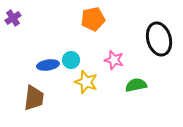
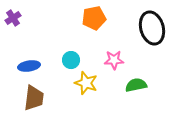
orange pentagon: moved 1 px right, 1 px up
black ellipse: moved 7 px left, 11 px up
pink star: rotated 18 degrees counterclockwise
blue ellipse: moved 19 px left, 1 px down
yellow star: moved 1 px down
